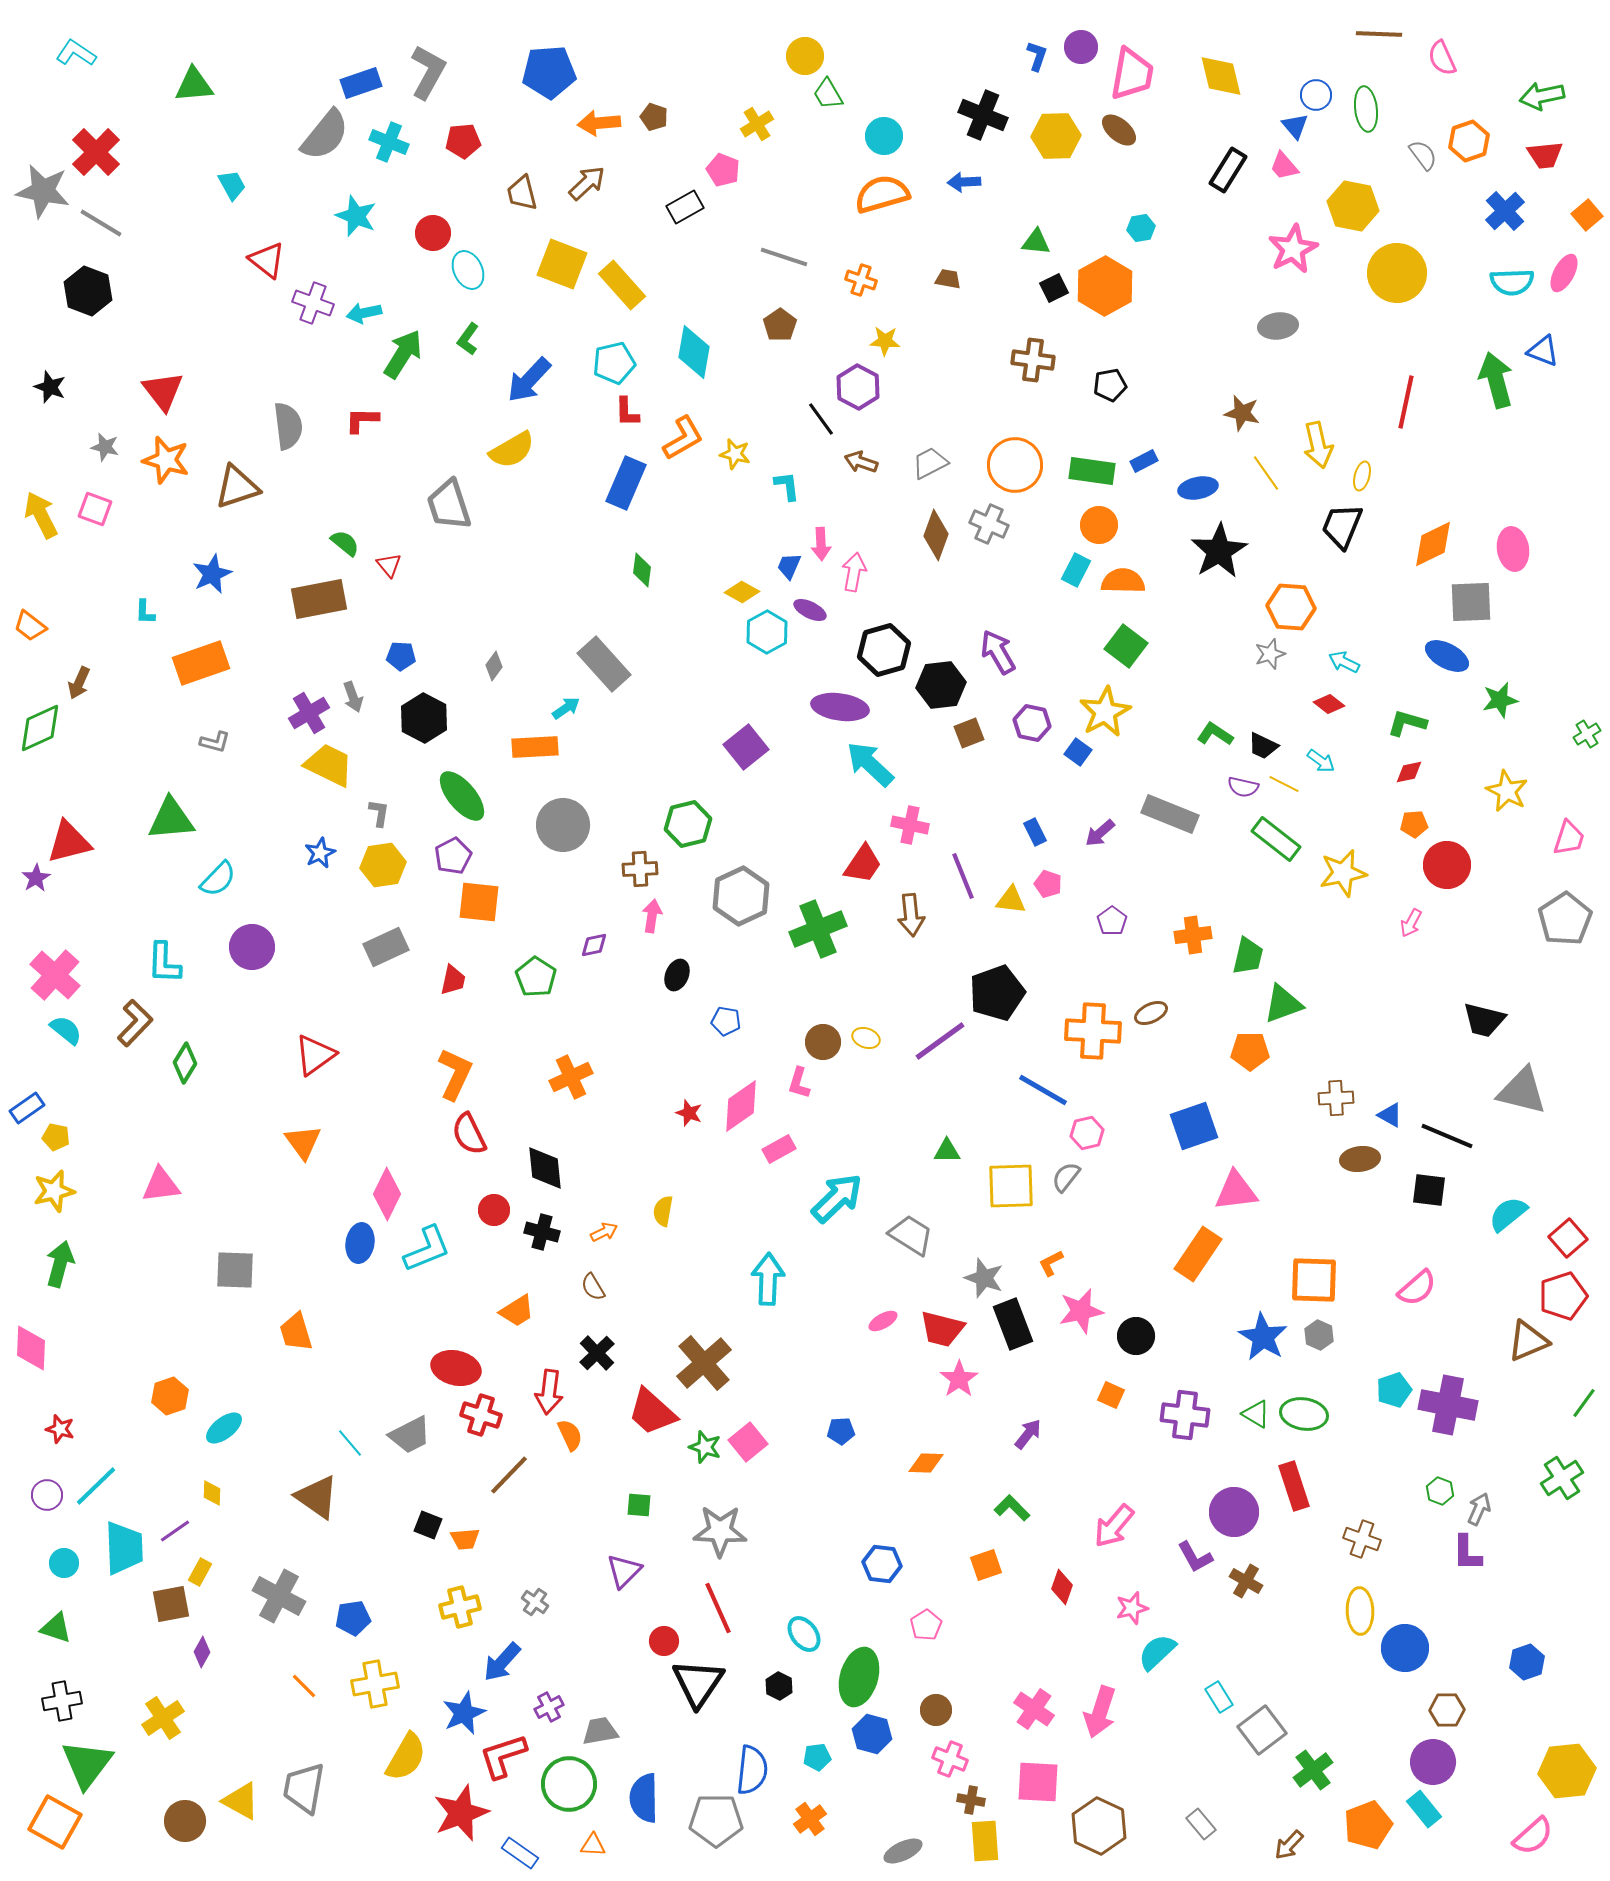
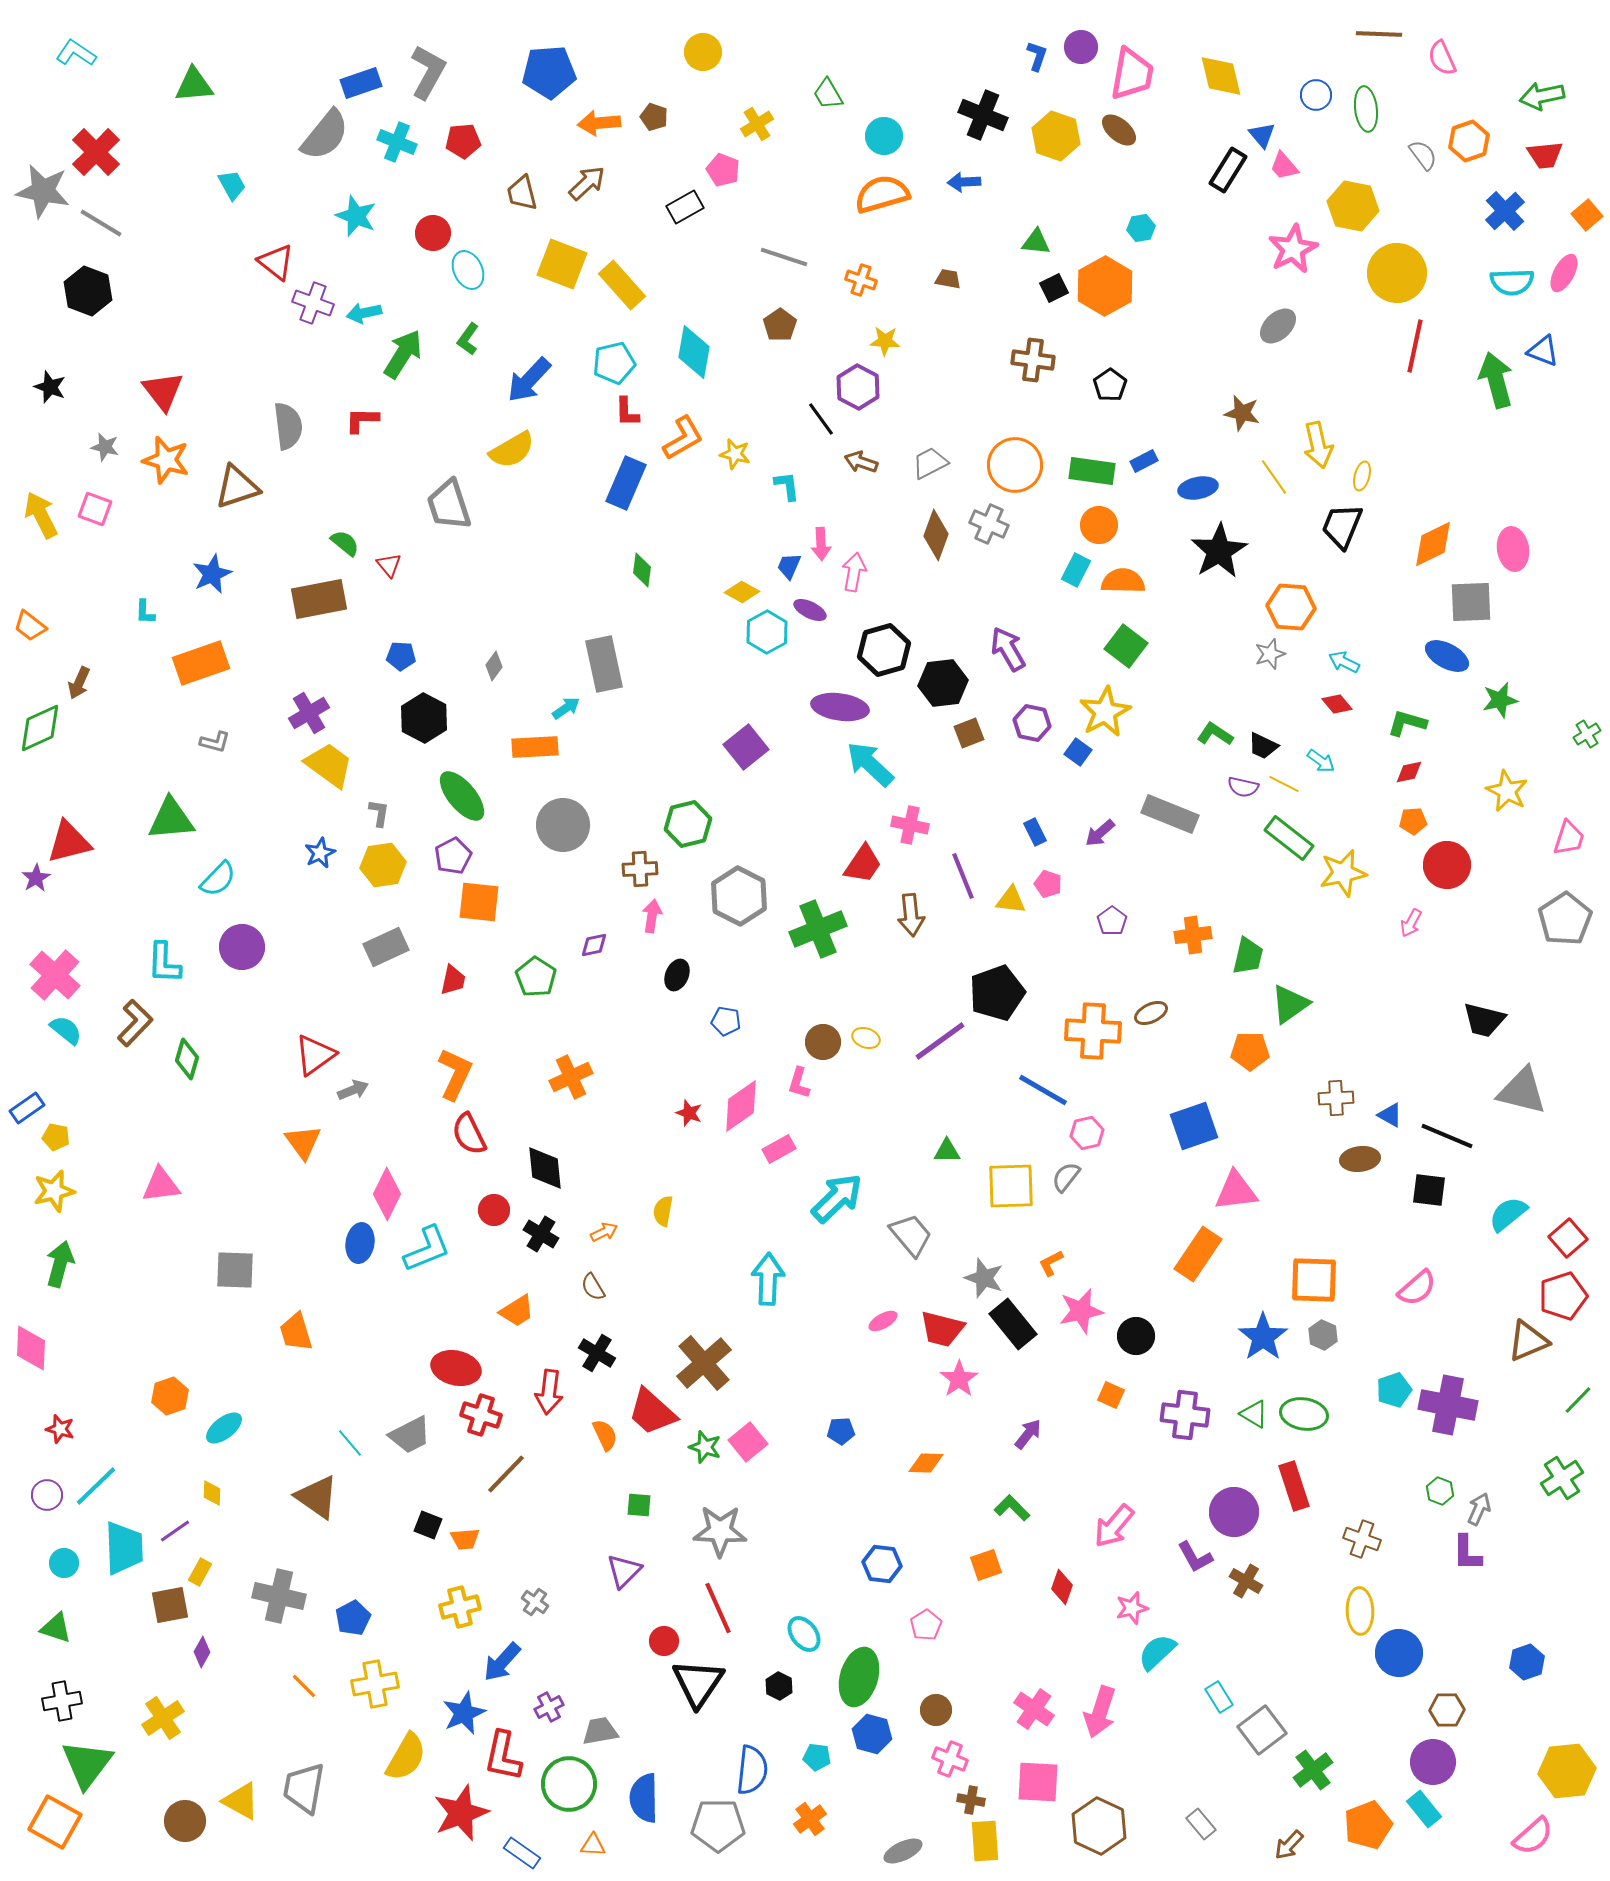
yellow circle at (805, 56): moved 102 px left, 4 px up
blue triangle at (1295, 126): moved 33 px left, 9 px down
yellow hexagon at (1056, 136): rotated 21 degrees clockwise
cyan cross at (389, 142): moved 8 px right
red triangle at (267, 260): moved 9 px right, 2 px down
gray ellipse at (1278, 326): rotated 36 degrees counterclockwise
black pentagon at (1110, 385): rotated 24 degrees counterclockwise
red line at (1406, 402): moved 9 px right, 56 px up
yellow line at (1266, 473): moved 8 px right, 4 px down
purple arrow at (998, 652): moved 10 px right, 3 px up
gray rectangle at (604, 664): rotated 30 degrees clockwise
black hexagon at (941, 685): moved 2 px right, 2 px up
gray arrow at (353, 697): moved 393 px down; rotated 92 degrees counterclockwise
red diamond at (1329, 704): moved 8 px right; rotated 12 degrees clockwise
yellow trapezoid at (329, 765): rotated 10 degrees clockwise
orange pentagon at (1414, 824): moved 1 px left, 3 px up
green rectangle at (1276, 839): moved 13 px right, 1 px up
gray hexagon at (741, 896): moved 2 px left; rotated 8 degrees counterclockwise
purple circle at (252, 947): moved 10 px left
green triangle at (1283, 1004): moved 7 px right; rotated 15 degrees counterclockwise
green diamond at (185, 1063): moved 2 px right, 4 px up; rotated 15 degrees counterclockwise
black cross at (542, 1232): moved 1 px left, 2 px down; rotated 16 degrees clockwise
gray trapezoid at (911, 1235): rotated 18 degrees clockwise
black rectangle at (1013, 1324): rotated 18 degrees counterclockwise
gray hexagon at (1319, 1335): moved 4 px right
blue star at (1263, 1337): rotated 6 degrees clockwise
black cross at (597, 1353): rotated 15 degrees counterclockwise
green line at (1584, 1403): moved 6 px left, 3 px up; rotated 8 degrees clockwise
green triangle at (1256, 1414): moved 2 px left
orange semicircle at (570, 1435): moved 35 px right
brown line at (509, 1475): moved 3 px left, 1 px up
gray cross at (279, 1596): rotated 15 degrees counterclockwise
brown square at (171, 1604): moved 1 px left, 1 px down
blue pentagon at (353, 1618): rotated 20 degrees counterclockwise
blue circle at (1405, 1648): moved 6 px left, 5 px down
red L-shape at (503, 1756): rotated 60 degrees counterclockwise
cyan pentagon at (817, 1757): rotated 16 degrees clockwise
gray pentagon at (716, 1820): moved 2 px right, 5 px down
blue rectangle at (520, 1853): moved 2 px right
